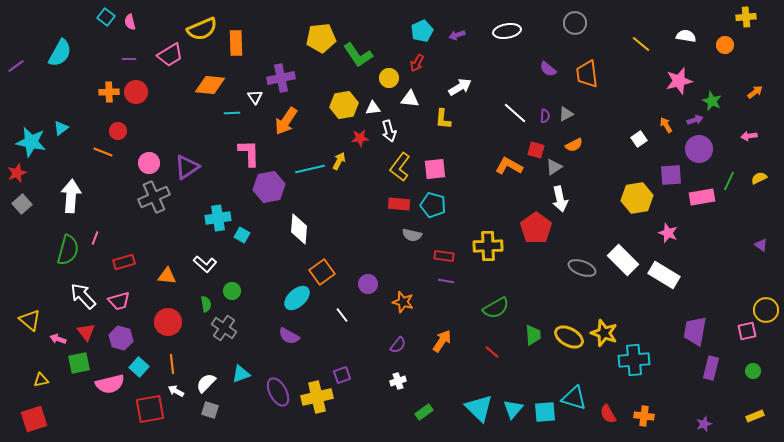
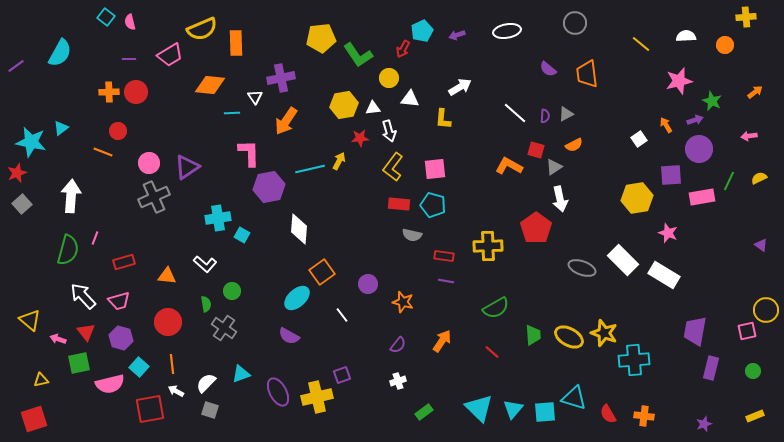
white semicircle at (686, 36): rotated 12 degrees counterclockwise
red arrow at (417, 63): moved 14 px left, 14 px up
yellow L-shape at (400, 167): moved 7 px left
